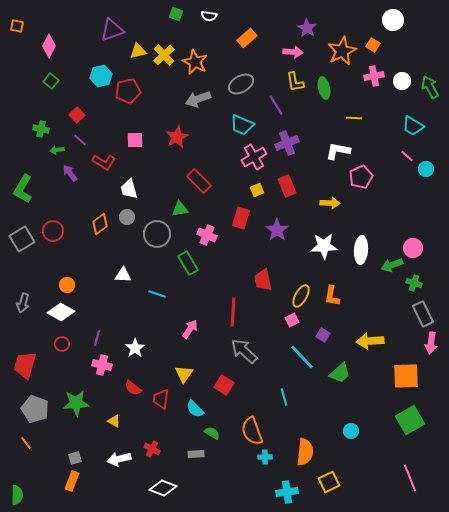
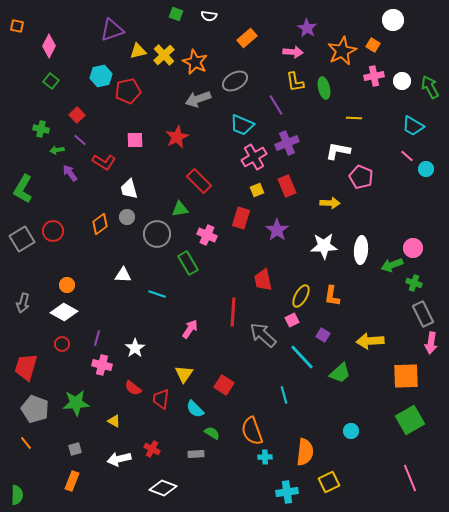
gray ellipse at (241, 84): moved 6 px left, 3 px up
pink pentagon at (361, 177): rotated 25 degrees counterclockwise
white diamond at (61, 312): moved 3 px right
gray arrow at (244, 351): moved 19 px right, 16 px up
red trapezoid at (25, 365): moved 1 px right, 2 px down
cyan line at (284, 397): moved 2 px up
gray square at (75, 458): moved 9 px up
